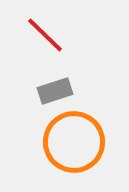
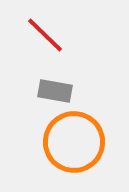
gray rectangle: rotated 28 degrees clockwise
